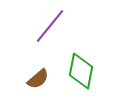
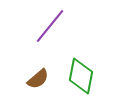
green diamond: moved 5 px down
